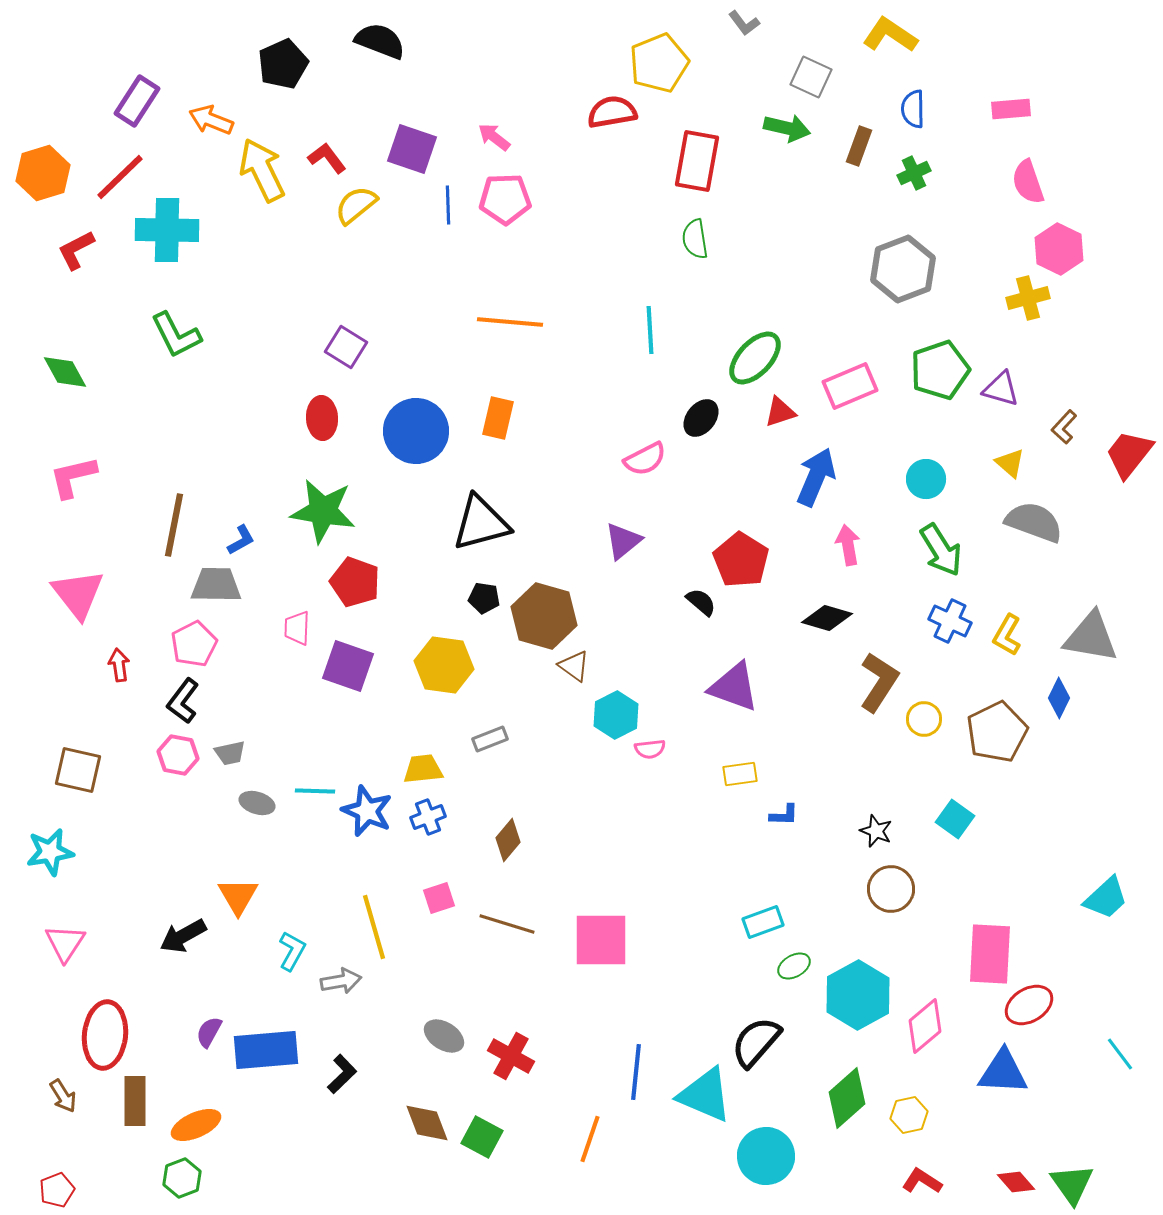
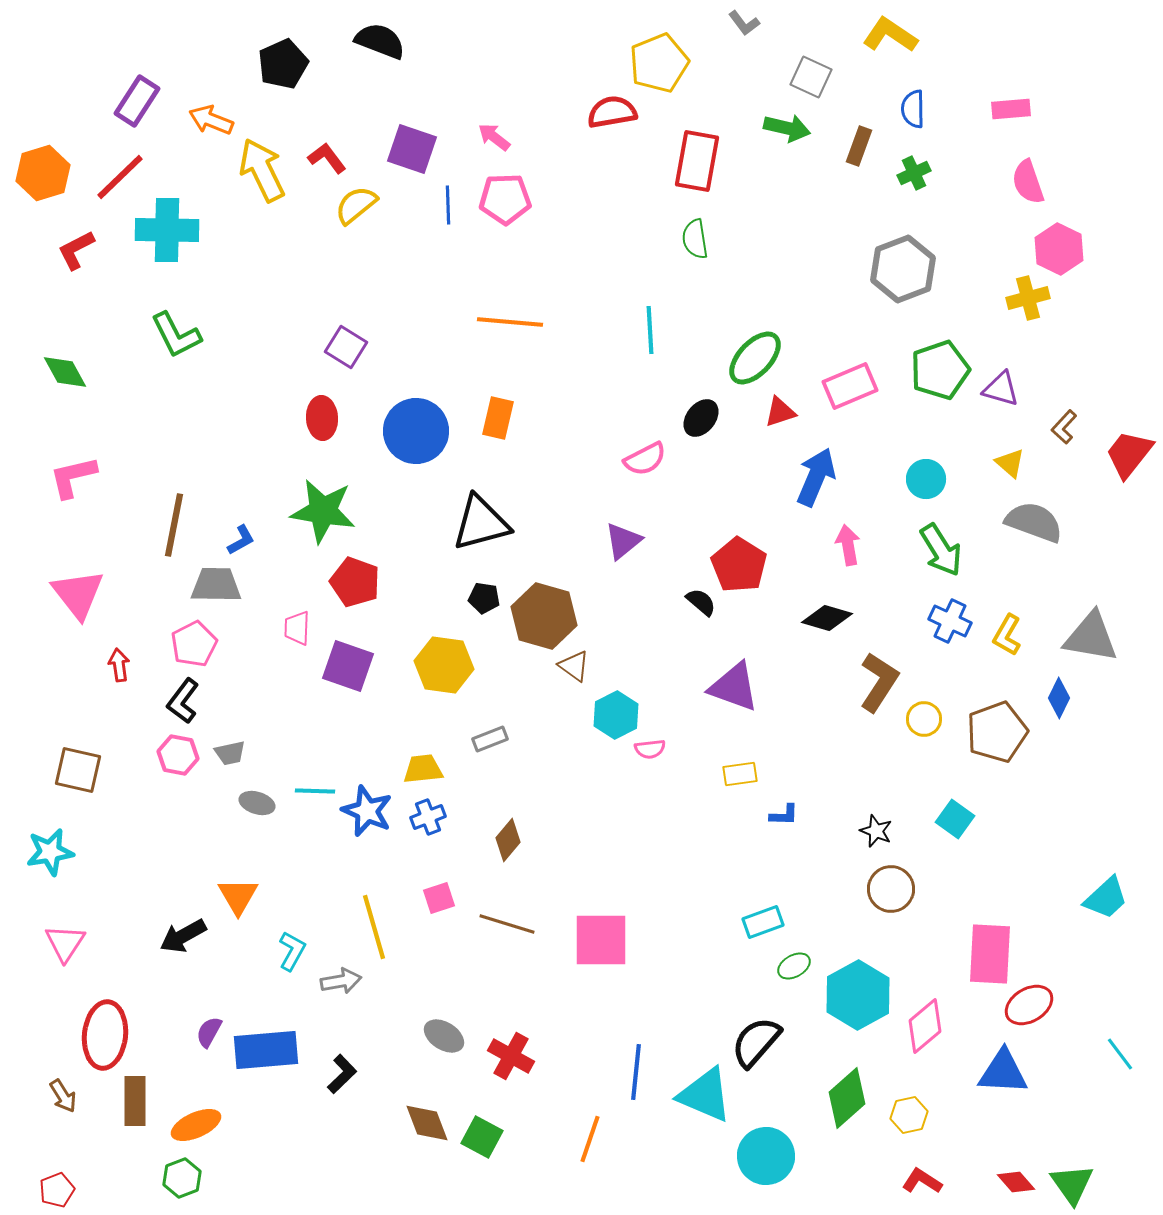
red pentagon at (741, 560): moved 2 px left, 5 px down
brown pentagon at (997, 732): rotated 6 degrees clockwise
